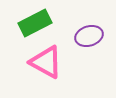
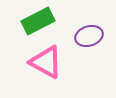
green rectangle: moved 3 px right, 2 px up
